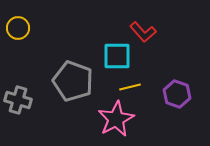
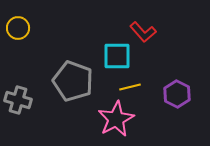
purple hexagon: rotated 8 degrees clockwise
